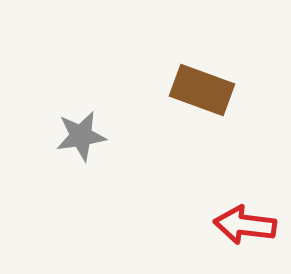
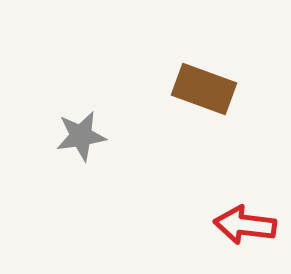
brown rectangle: moved 2 px right, 1 px up
